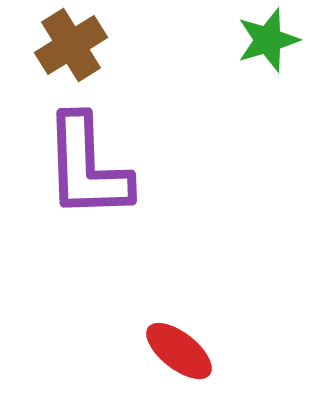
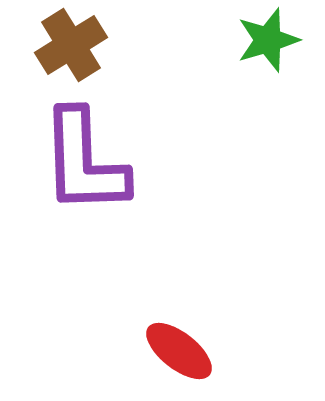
purple L-shape: moved 3 px left, 5 px up
